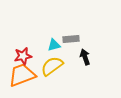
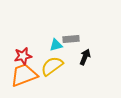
cyan triangle: moved 2 px right
black arrow: rotated 42 degrees clockwise
orange trapezoid: moved 2 px right
